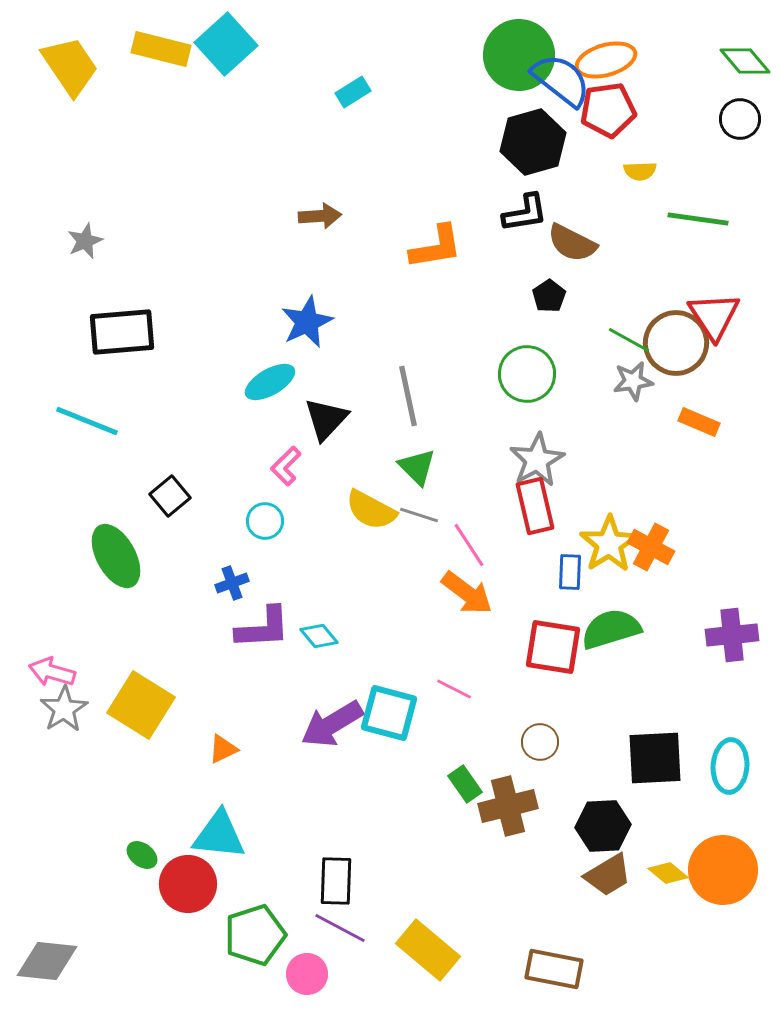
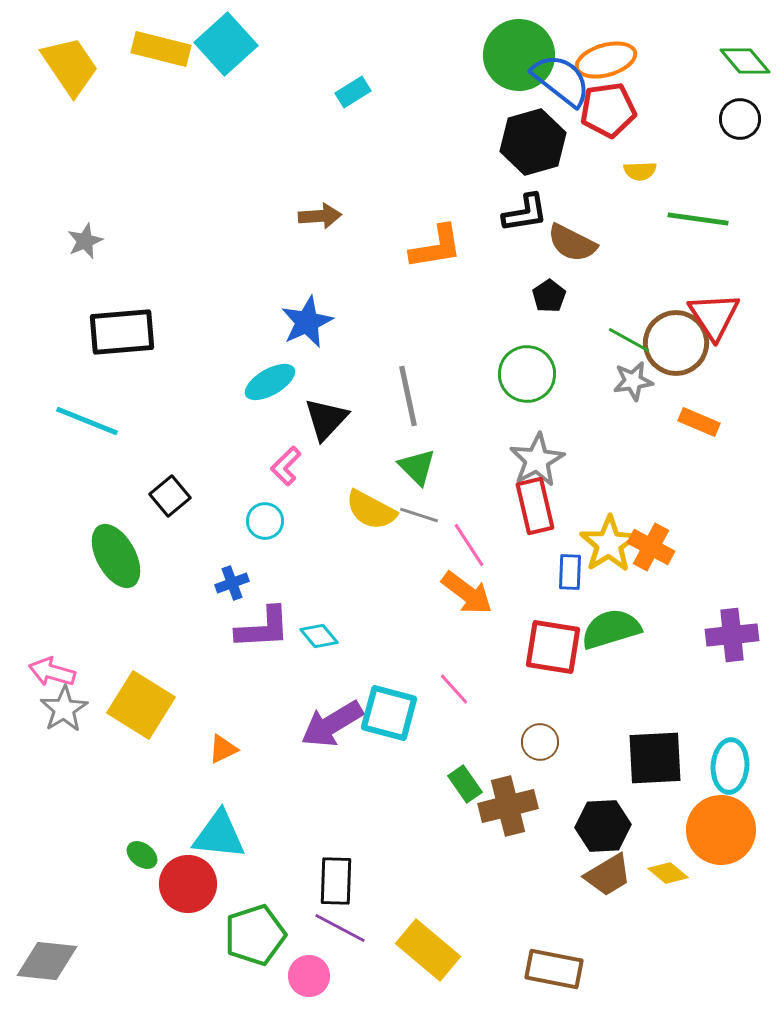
pink line at (454, 689): rotated 21 degrees clockwise
orange circle at (723, 870): moved 2 px left, 40 px up
pink circle at (307, 974): moved 2 px right, 2 px down
